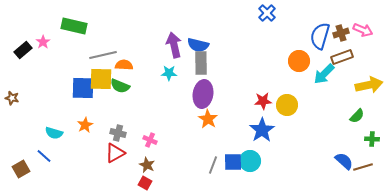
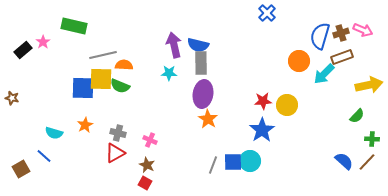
brown line at (363, 167): moved 4 px right, 5 px up; rotated 30 degrees counterclockwise
